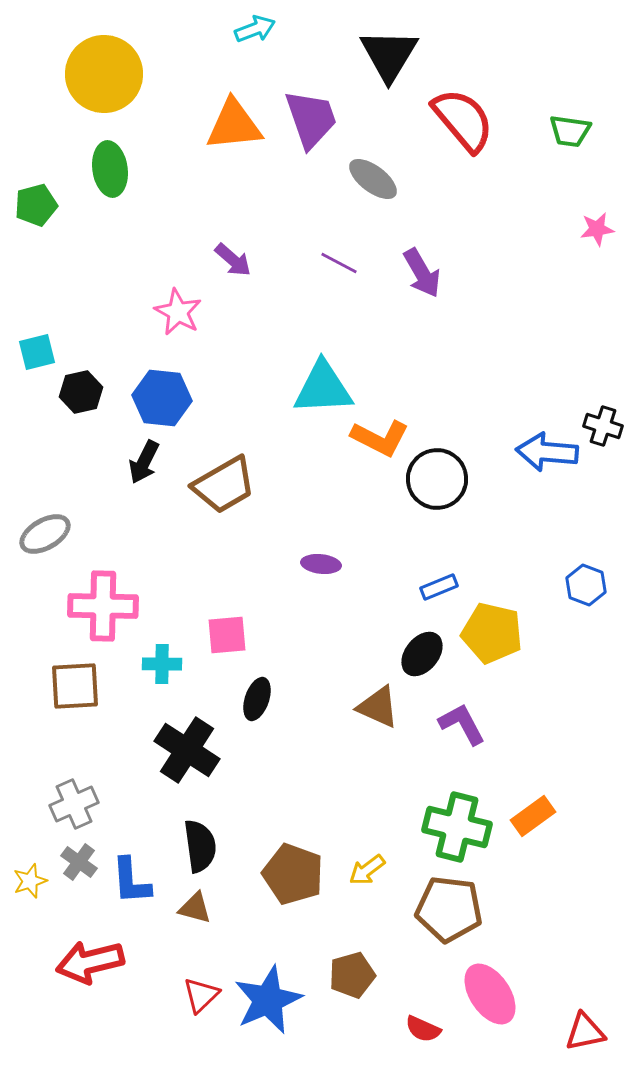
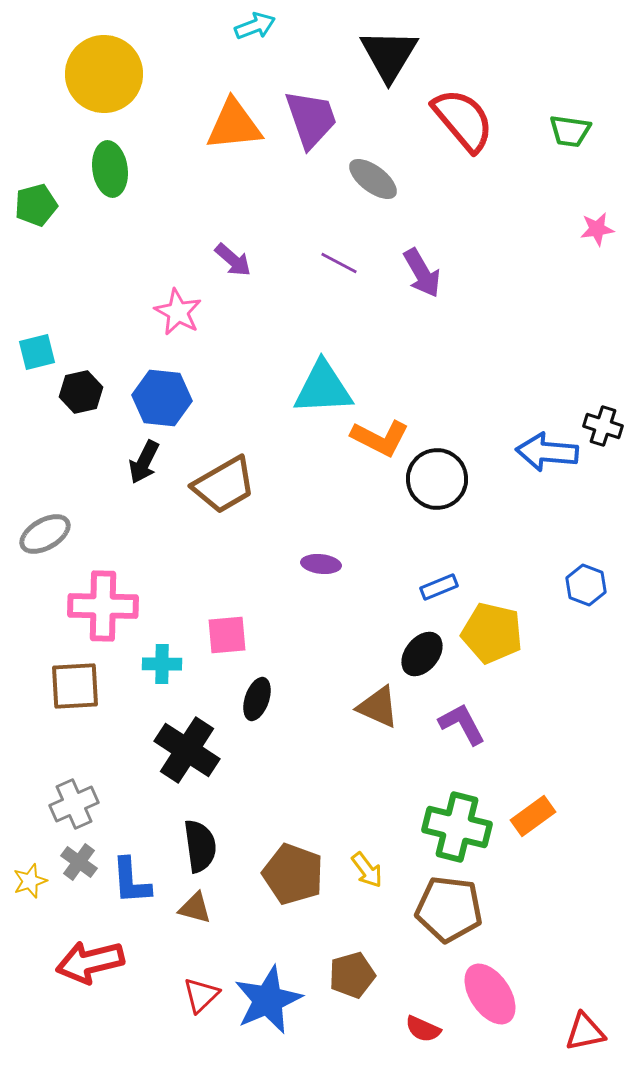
cyan arrow at (255, 29): moved 3 px up
yellow arrow at (367, 870): rotated 90 degrees counterclockwise
